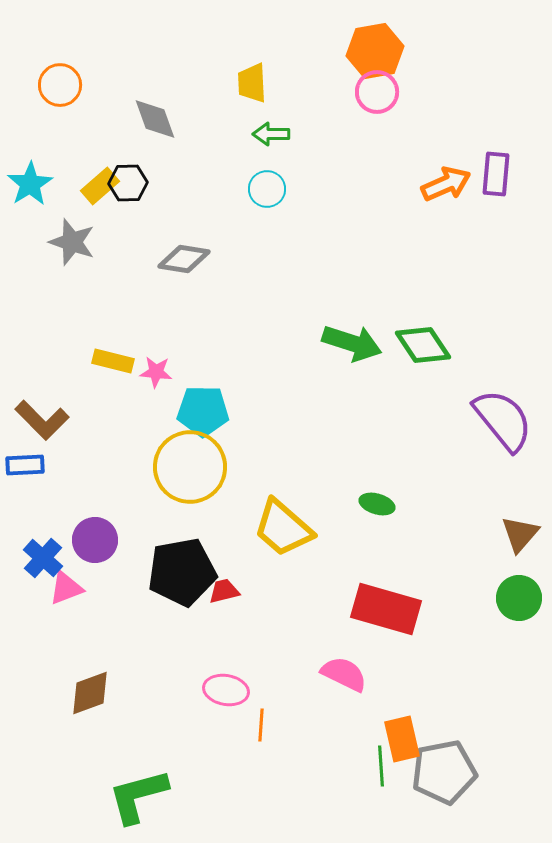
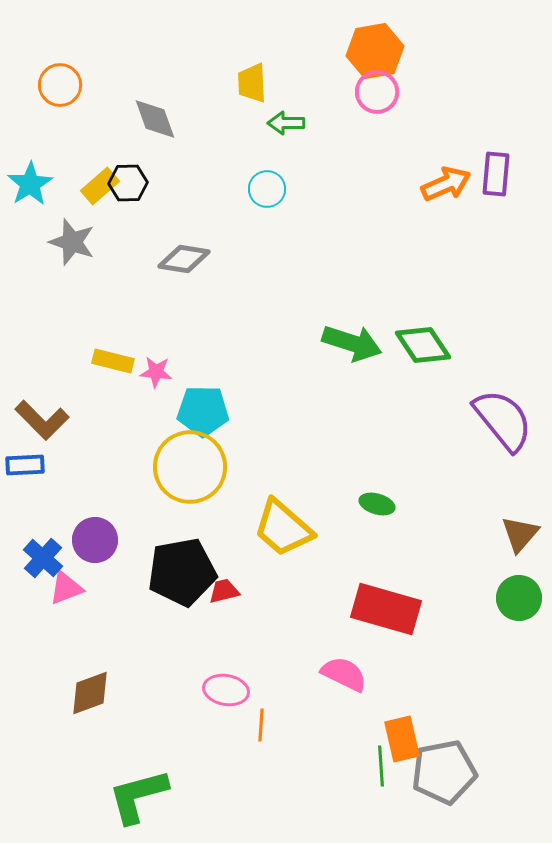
green arrow at (271, 134): moved 15 px right, 11 px up
